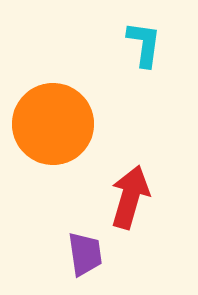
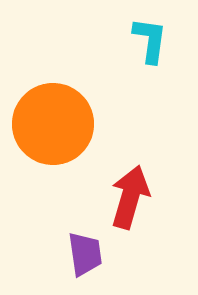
cyan L-shape: moved 6 px right, 4 px up
